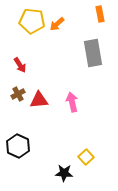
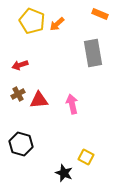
orange rectangle: rotated 56 degrees counterclockwise
yellow pentagon: rotated 15 degrees clockwise
red arrow: rotated 105 degrees clockwise
pink arrow: moved 2 px down
black hexagon: moved 3 px right, 2 px up; rotated 10 degrees counterclockwise
yellow square: rotated 21 degrees counterclockwise
black star: rotated 18 degrees clockwise
